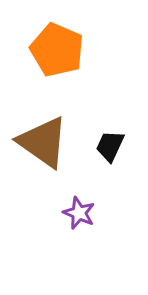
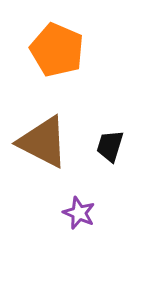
brown triangle: rotated 8 degrees counterclockwise
black trapezoid: rotated 8 degrees counterclockwise
